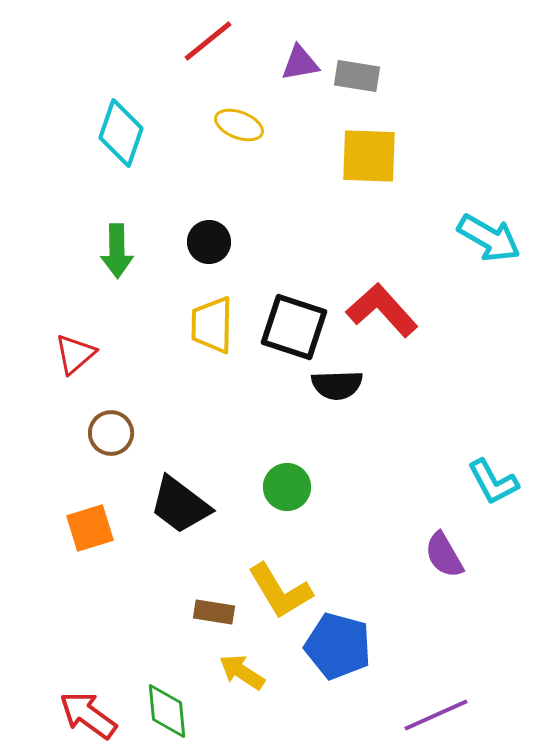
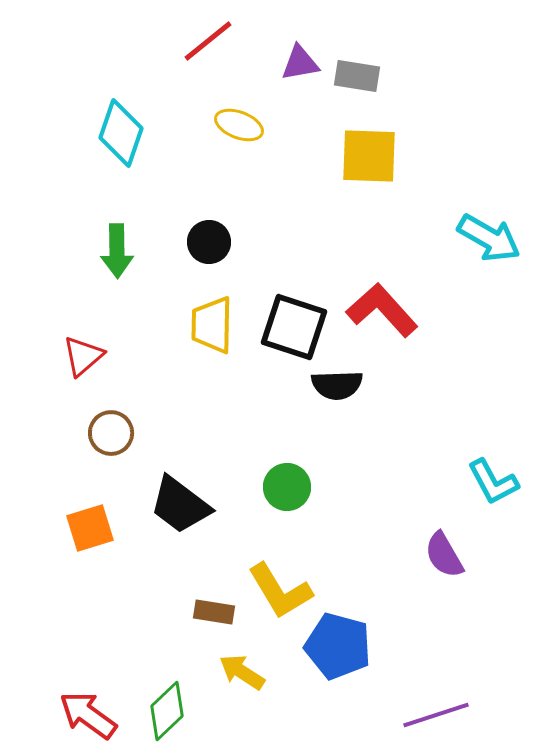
red triangle: moved 8 px right, 2 px down
green diamond: rotated 52 degrees clockwise
purple line: rotated 6 degrees clockwise
